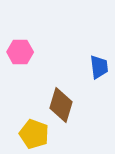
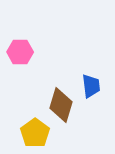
blue trapezoid: moved 8 px left, 19 px down
yellow pentagon: moved 1 px right, 1 px up; rotated 16 degrees clockwise
